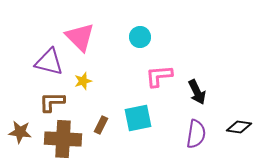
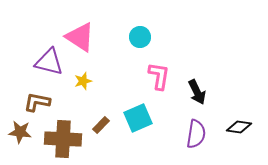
pink triangle: rotated 12 degrees counterclockwise
pink L-shape: rotated 104 degrees clockwise
brown L-shape: moved 15 px left; rotated 12 degrees clockwise
cyan square: rotated 12 degrees counterclockwise
brown rectangle: rotated 18 degrees clockwise
